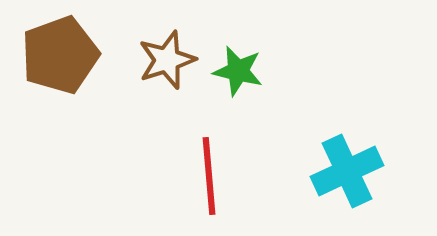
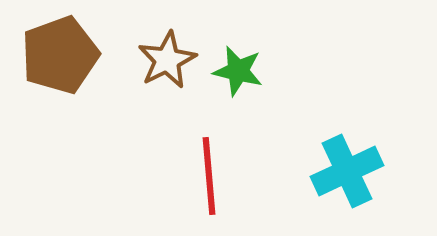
brown star: rotated 8 degrees counterclockwise
